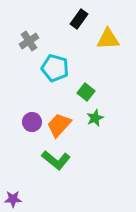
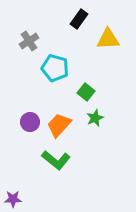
purple circle: moved 2 px left
